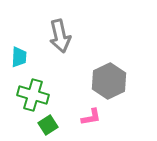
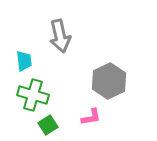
cyan trapezoid: moved 5 px right, 4 px down; rotated 10 degrees counterclockwise
